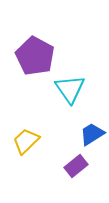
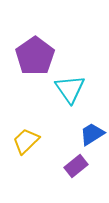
purple pentagon: rotated 9 degrees clockwise
